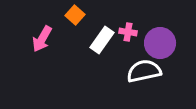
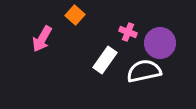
pink cross: rotated 12 degrees clockwise
white rectangle: moved 3 px right, 20 px down
